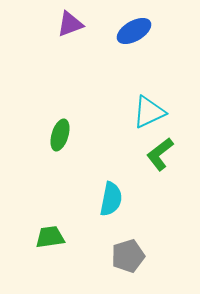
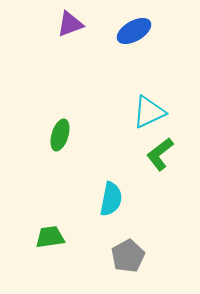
gray pentagon: rotated 12 degrees counterclockwise
